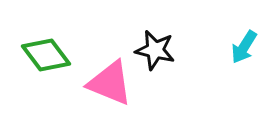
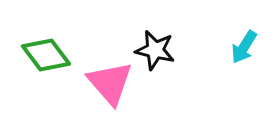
pink triangle: rotated 27 degrees clockwise
